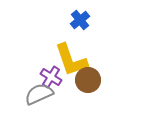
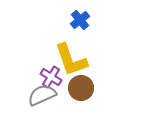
brown circle: moved 7 px left, 8 px down
gray semicircle: moved 3 px right, 1 px down
